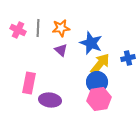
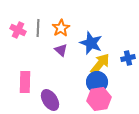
orange star: rotated 24 degrees counterclockwise
pink rectangle: moved 4 px left, 1 px up; rotated 10 degrees counterclockwise
purple ellipse: rotated 50 degrees clockwise
